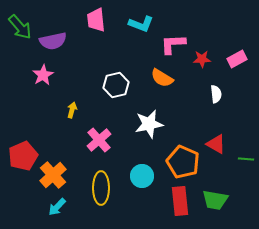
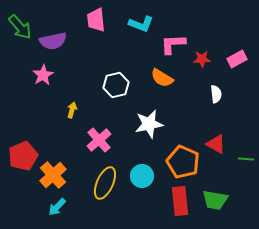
yellow ellipse: moved 4 px right, 5 px up; rotated 24 degrees clockwise
